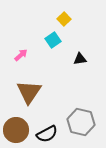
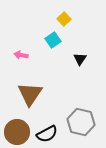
pink arrow: rotated 128 degrees counterclockwise
black triangle: rotated 48 degrees counterclockwise
brown triangle: moved 1 px right, 2 px down
brown circle: moved 1 px right, 2 px down
